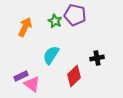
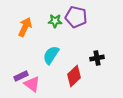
purple pentagon: moved 1 px right, 2 px down
green star: rotated 24 degrees counterclockwise
